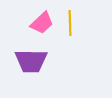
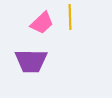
yellow line: moved 6 px up
